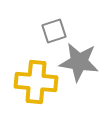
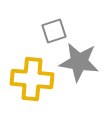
yellow cross: moved 4 px left, 3 px up
